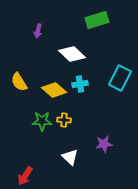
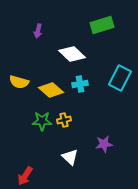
green rectangle: moved 5 px right, 5 px down
yellow semicircle: rotated 42 degrees counterclockwise
yellow diamond: moved 3 px left
yellow cross: rotated 16 degrees counterclockwise
